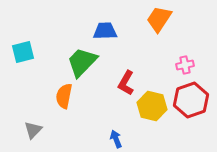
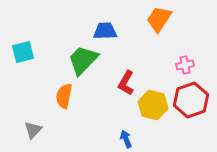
green trapezoid: moved 1 px right, 2 px up
yellow hexagon: moved 1 px right, 1 px up
blue arrow: moved 10 px right
